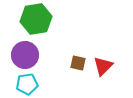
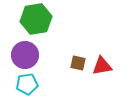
red triangle: moved 1 px left; rotated 35 degrees clockwise
